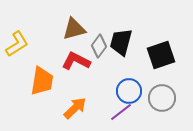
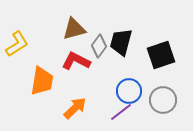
gray circle: moved 1 px right, 2 px down
